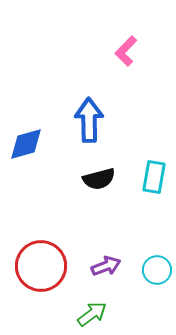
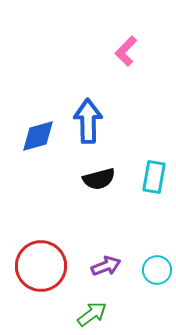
blue arrow: moved 1 px left, 1 px down
blue diamond: moved 12 px right, 8 px up
